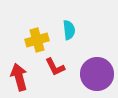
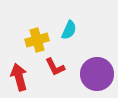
cyan semicircle: rotated 30 degrees clockwise
